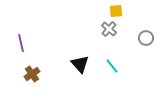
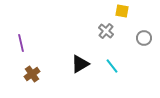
yellow square: moved 6 px right; rotated 16 degrees clockwise
gray cross: moved 3 px left, 2 px down
gray circle: moved 2 px left
black triangle: rotated 42 degrees clockwise
